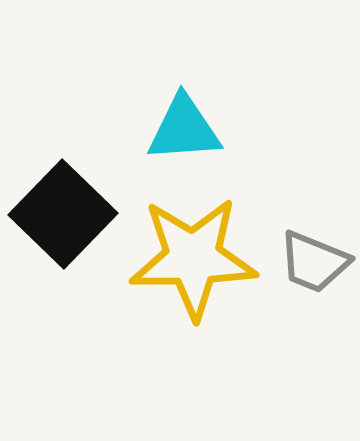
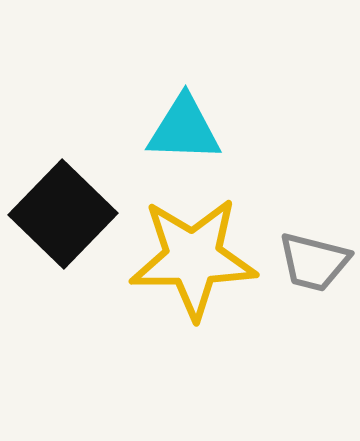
cyan triangle: rotated 6 degrees clockwise
gray trapezoid: rotated 8 degrees counterclockwise
